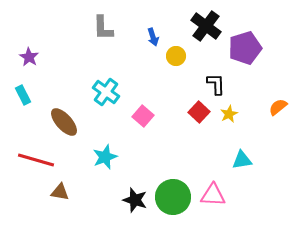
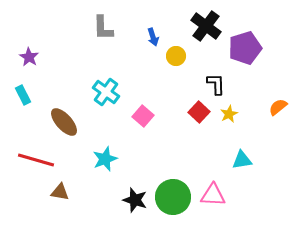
cyan star: moved 2 px down
